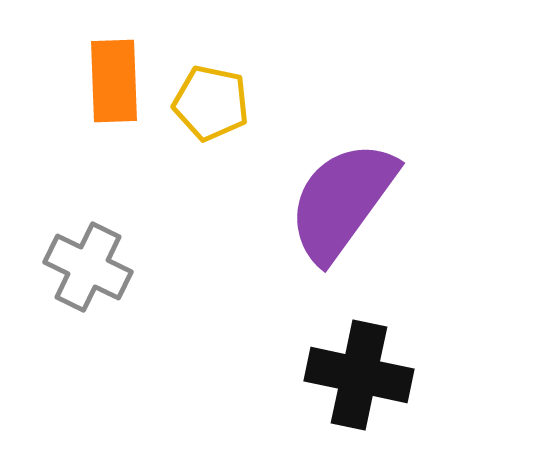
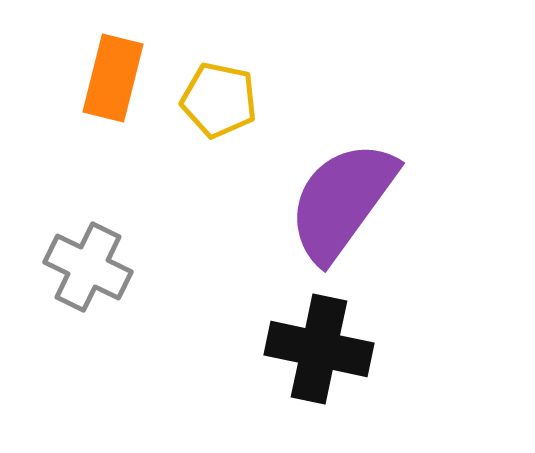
orange rectangle: moved 1 px left, 3 px up; rotated 16 degrees clockwise
yellow pentagon: moved 8 px right, 3 px up
black cross: moved 40 px left, 26 px up
